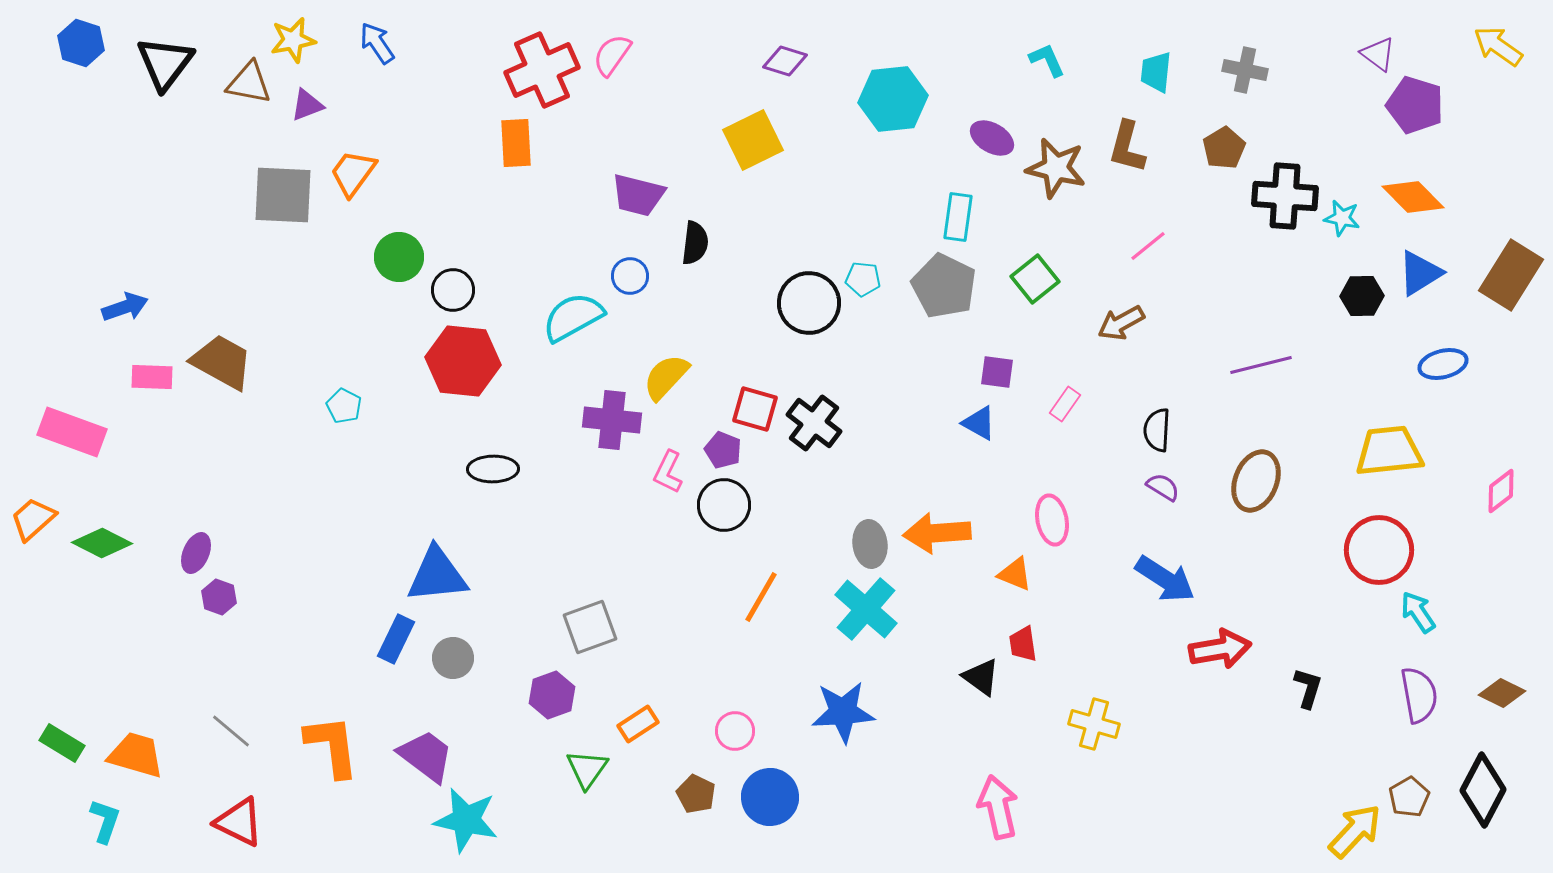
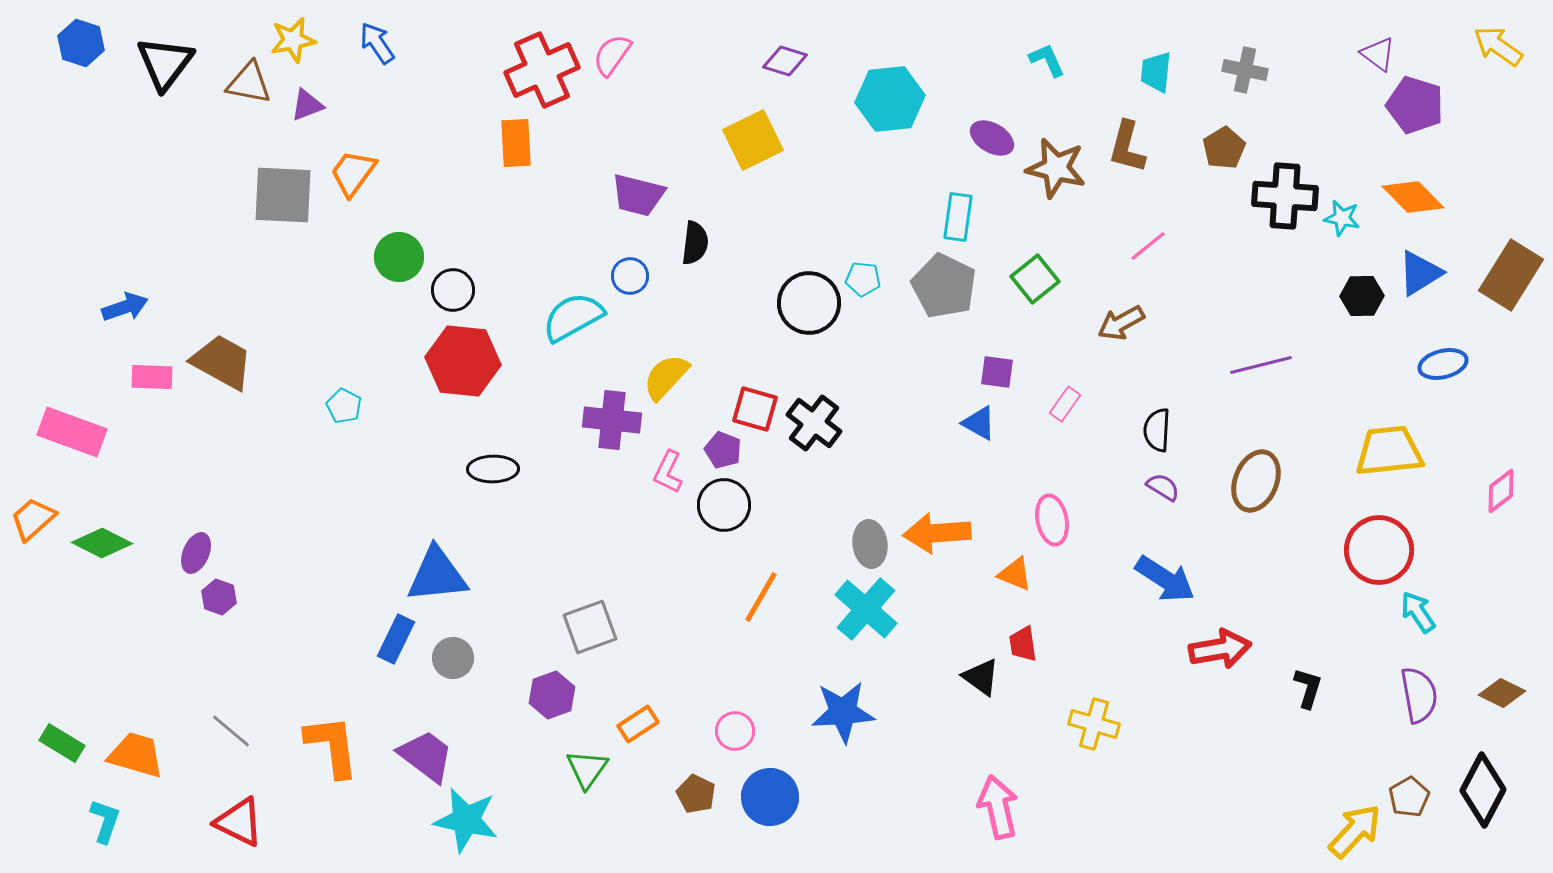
cyan hexagon at (893, 99): moved 3 px left
